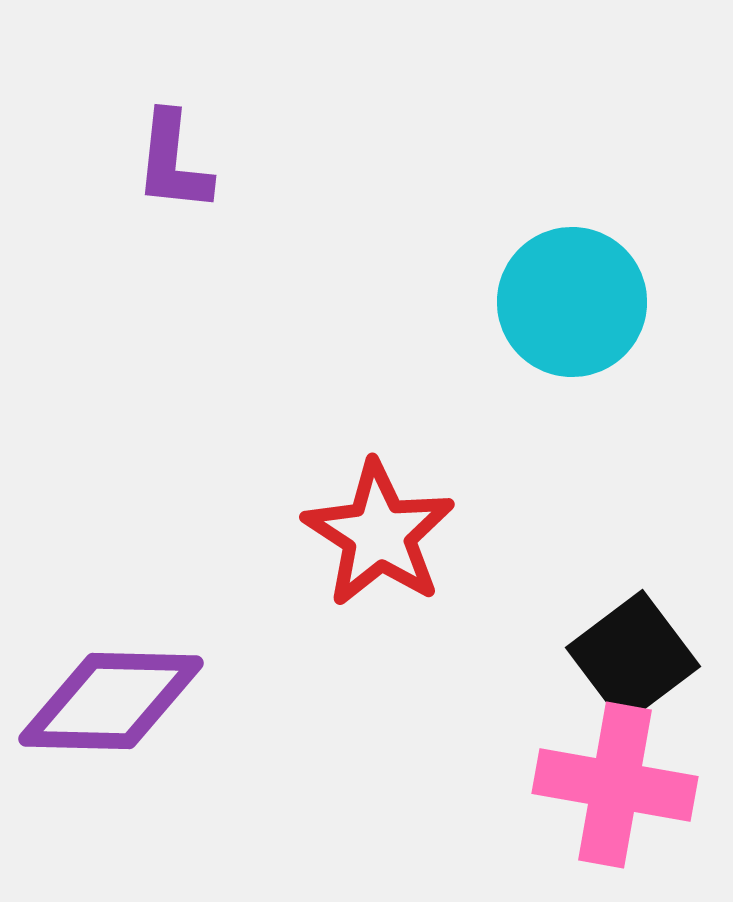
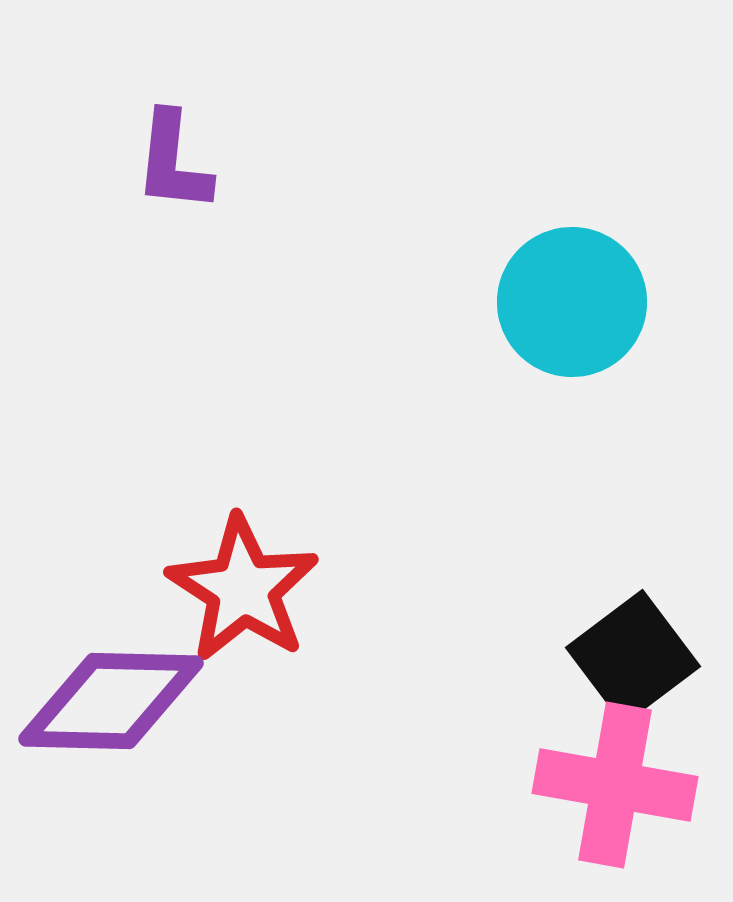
red star: moved 136 px left, 55 px down
